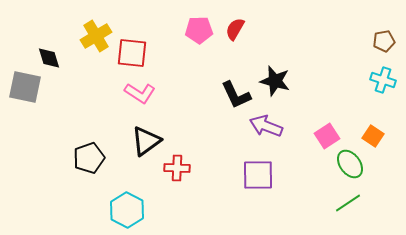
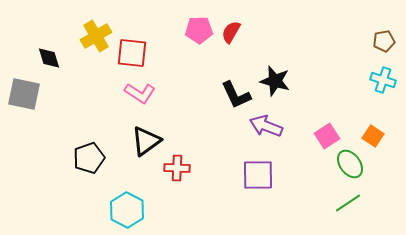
red semicircle: moved 4 px left, 3 px down
gray square: moved 1 px left, 7 px down
